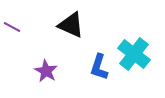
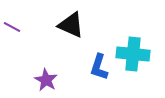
cyan cross: moved 1 px left; rotated 32 degrees counterclockwise
purple star: moved 9 px down
